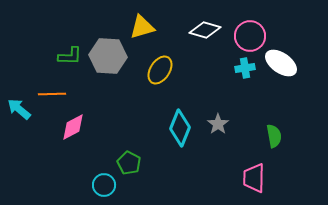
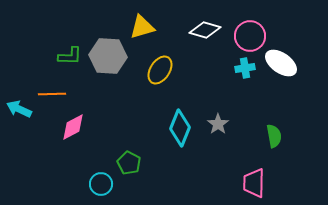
cyan arrow: rotated 15 degrees counterclockwise
pink trapezoid: moved 5 px down
cyan circle: moved 3 px left, 1 px up
